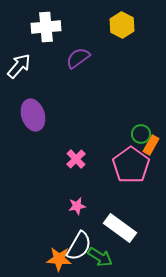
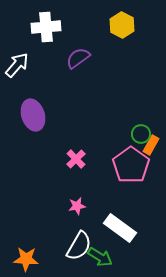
white arrow: moved 2 px left, 1 px up
orange star: moved 33 px left
